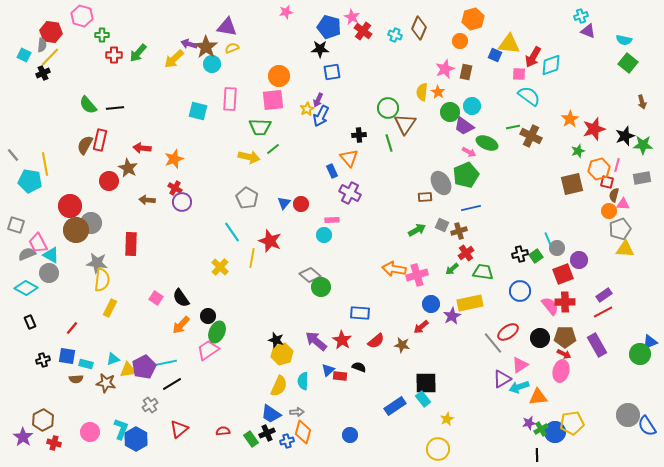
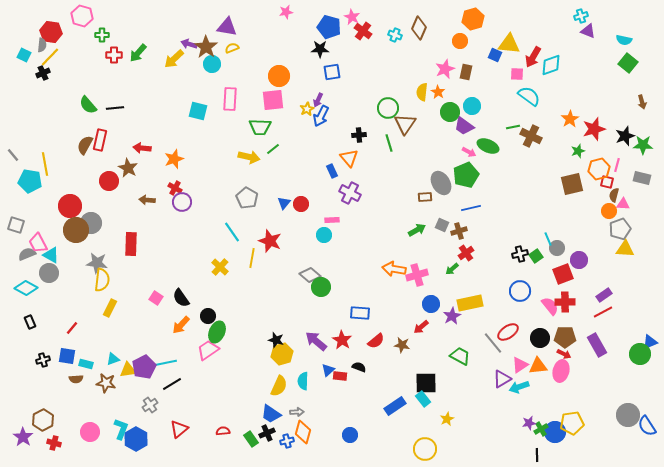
pink square at (519, 74): moved 2 px left
green ellipse at (487, 143): moved 1 px right, 3 px down
gray rectangle at (642, 178): rotated 24 degrees clockwise
green trapezoid at (483, 272): moved 23 px left, 84 px down; rotated 20 degrees clockwise
orange triangle at (538, 397): moved 31 px up
yellow circle at (438, 449): moved 13 px left
